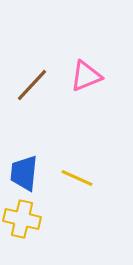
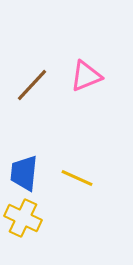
yellow cross: moved 1 px right, 1 px up; rotated 12 degrees clockwise
